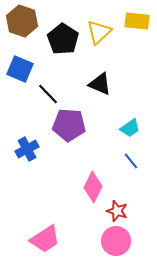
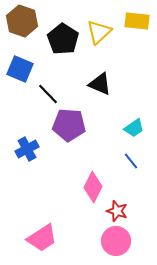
cyan trapezoid: moved 4 px right
pink trapezoid: moved 3 px left, 1 px up
